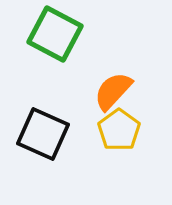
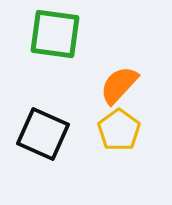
green square: rotated 20 degrees counterclockwise
orange semicircle: moved 6 px right, 6 px up
